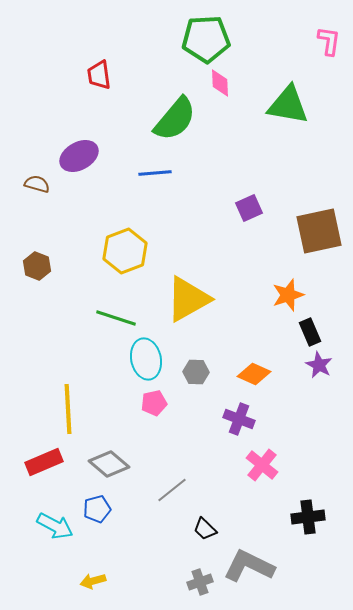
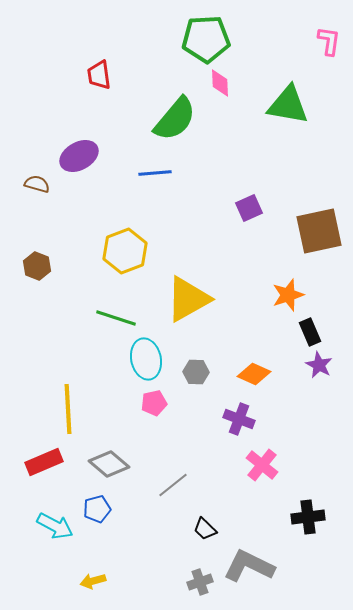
gray line: moved 1 px right, 5 px up
